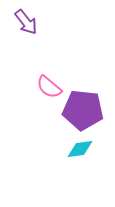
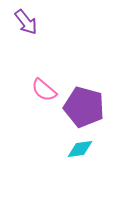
pink semicircle: moved 5 px left, 3 px down
purple pentagon: moved 1 px right, 3 px up; rotated 9 degrees clockwise
